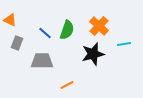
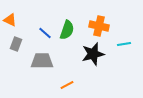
orange cross: rotated 30 degrees counterclockwise
gray rectangle: moved 1 px left, 1 px down
